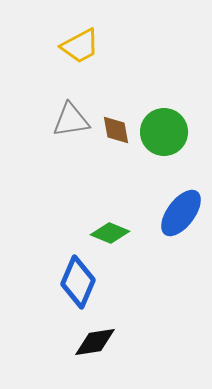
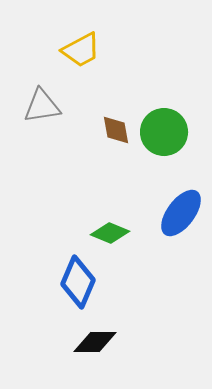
yellow trapezoid: moved 1 px right, 4 px down
gray triangle: moved 29 px left, 14 px up
black diamond: rotated 9 degrees clockwise
